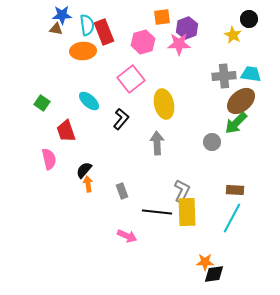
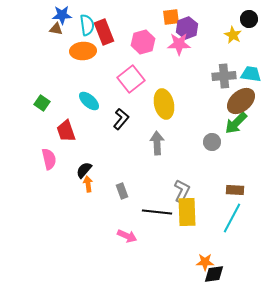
orange square: moved 9 px right
